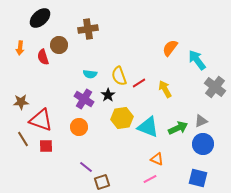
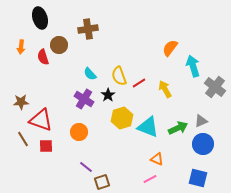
black ellipse: rotated 65 degrees counterclockwise
orange arrow: moved 1 px right, 1 px up
cyan arrow: moved 4 px left, 6 px down; rotated 20 degrees clockwise
cyan semicircle: rotated 40 degrees clockwise
yellow hexagon: rotated 10 degrees counterclockwise
orange circle: moved 5 px down
